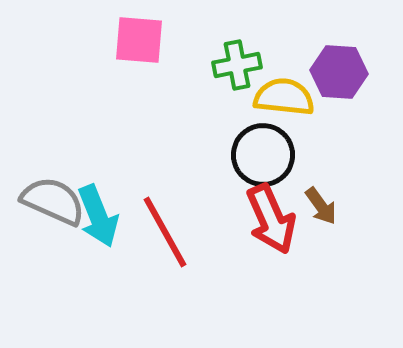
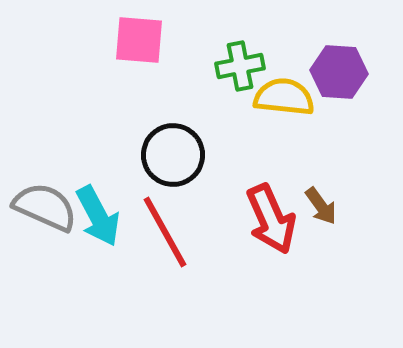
green cross: moved 3 px right, 1 px down
black circle: moved 90 px left
gray semicircle: moved 8 px left, 6 px down
cyan arrow: rotated 6 degrees counterclockwise
